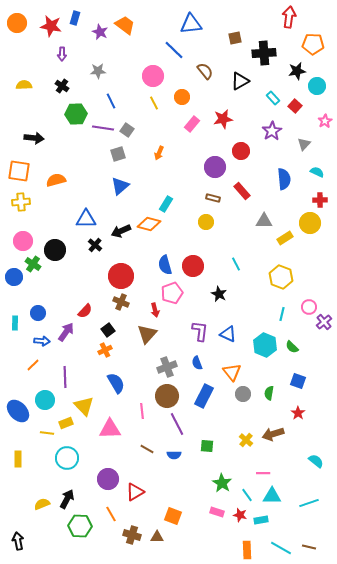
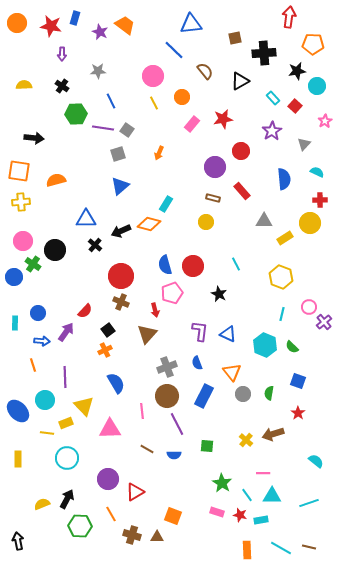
orange line at (33, 365): rotated 64 degrees counterclockwise
